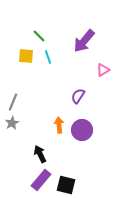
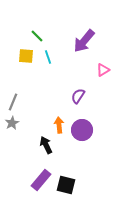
green line: moved 2 px left
black arrow: moved 6 px right, 9 px up
